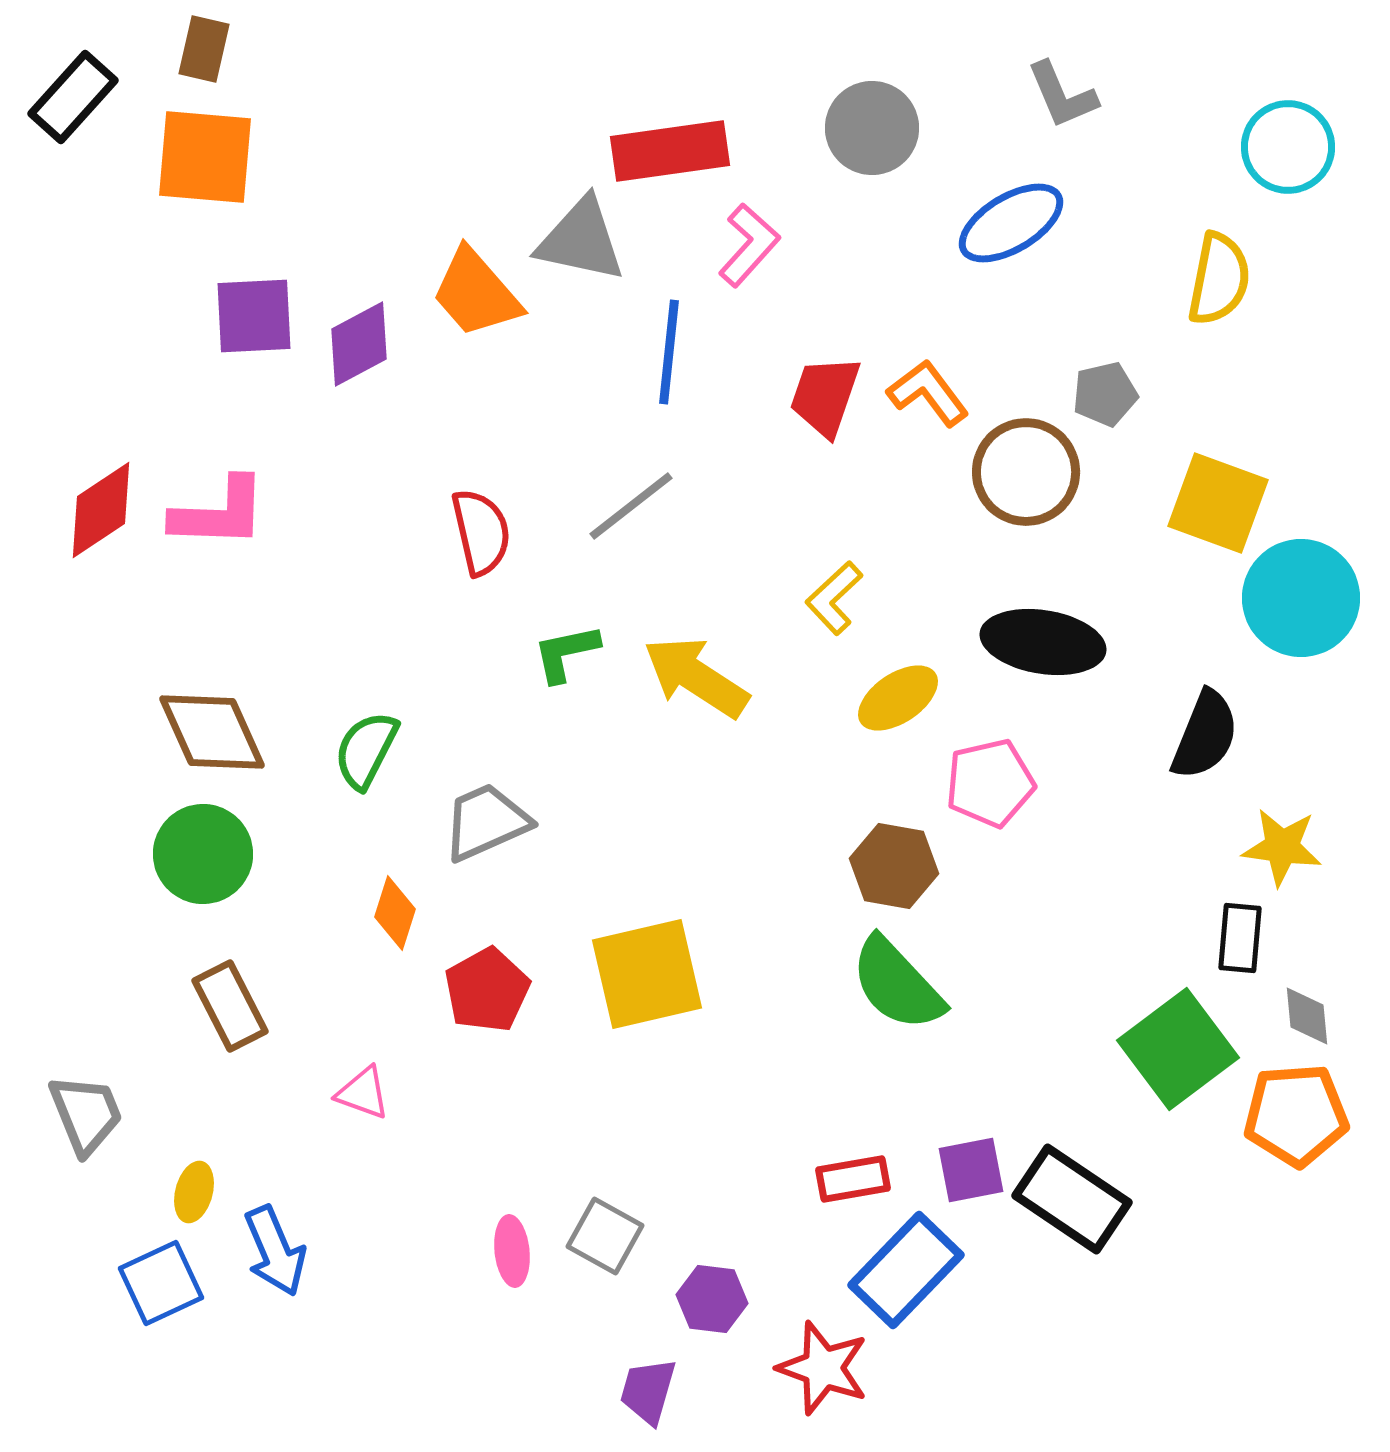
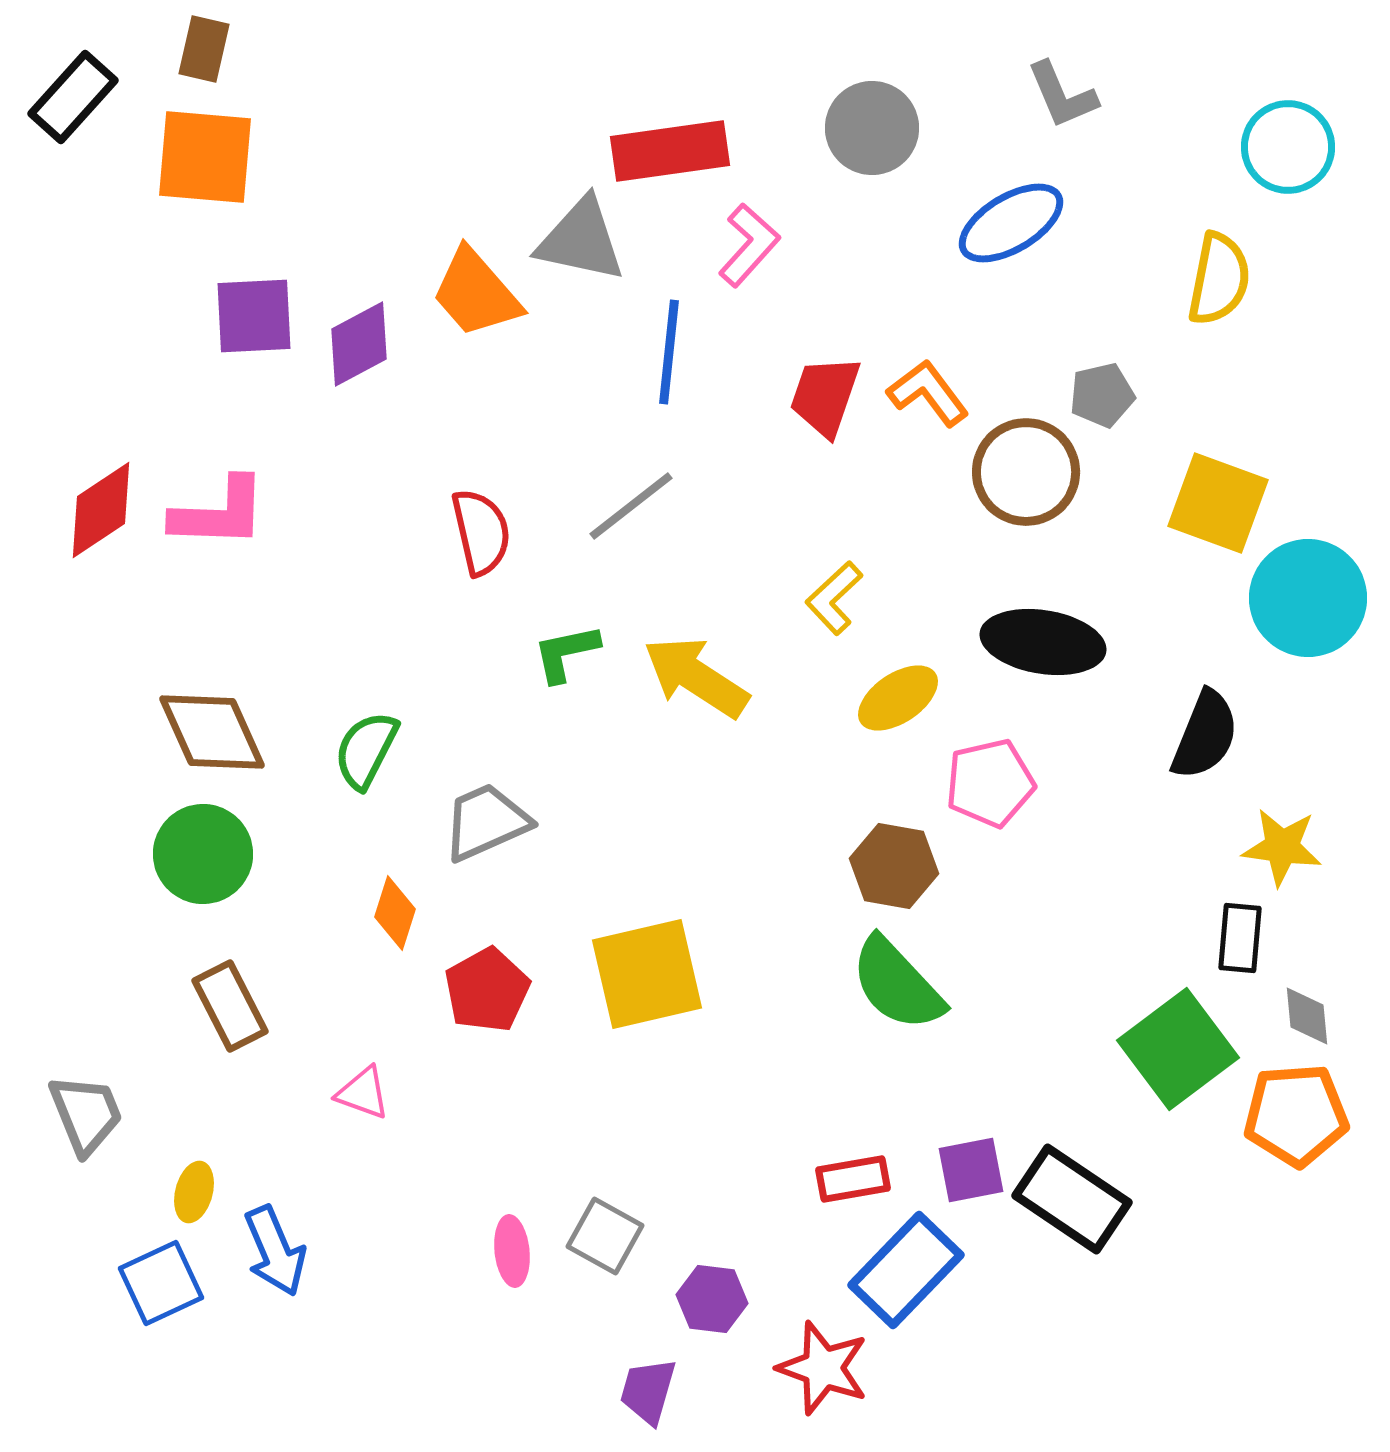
gray pentagon at (1105, 394): moved 3 px left, 1 px down
cyan circle at (1301, 598): moved 7 px right
